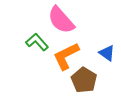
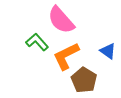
blue triangle: moved 1 px right, 2 px up
